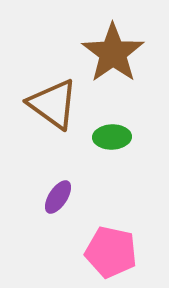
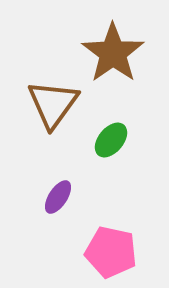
brown triangle: rotated 30 degrees clockwise
green ellipse: moved 1 px left, 3 px down; rotated 48 degrees counterclockwise
